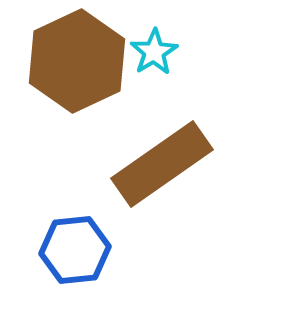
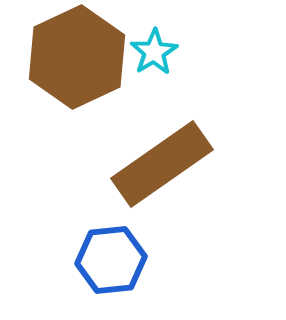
brown hexagon: moved 4 px up
blue hexagon: moved 36 px right, 10 px down
